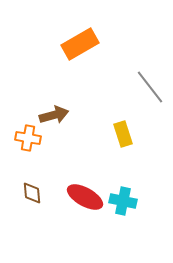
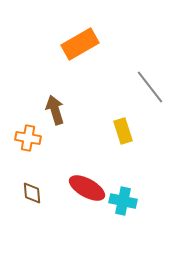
brown arrow: moved 1 px right, 5 px up; rotated 92 degrees counterclockwise
yellow rectangle: moved 3 px up
red ellipse: moved 2 px right, 9 px up
